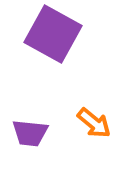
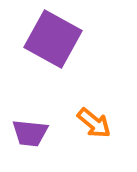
purple square: moved 5 px down
